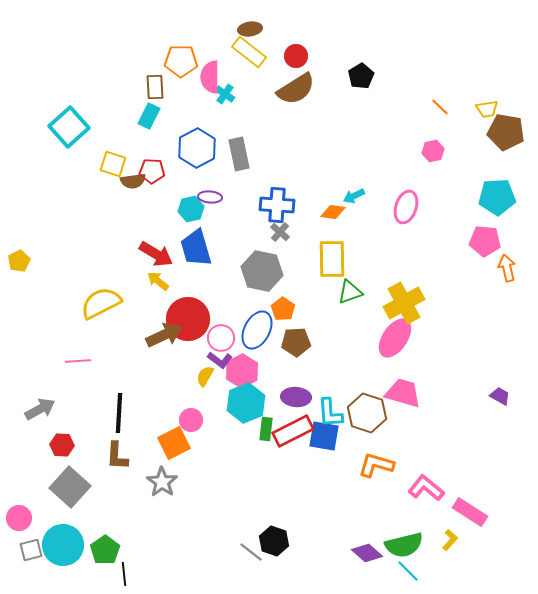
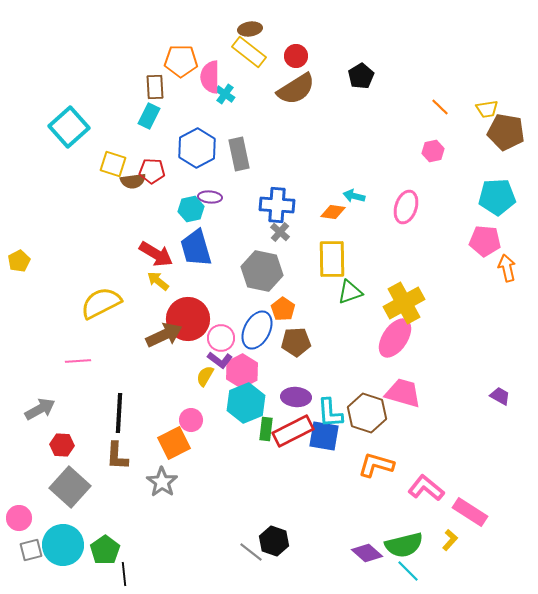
cyan arrow at (354, 196): rotated 40 degrees clockwise
